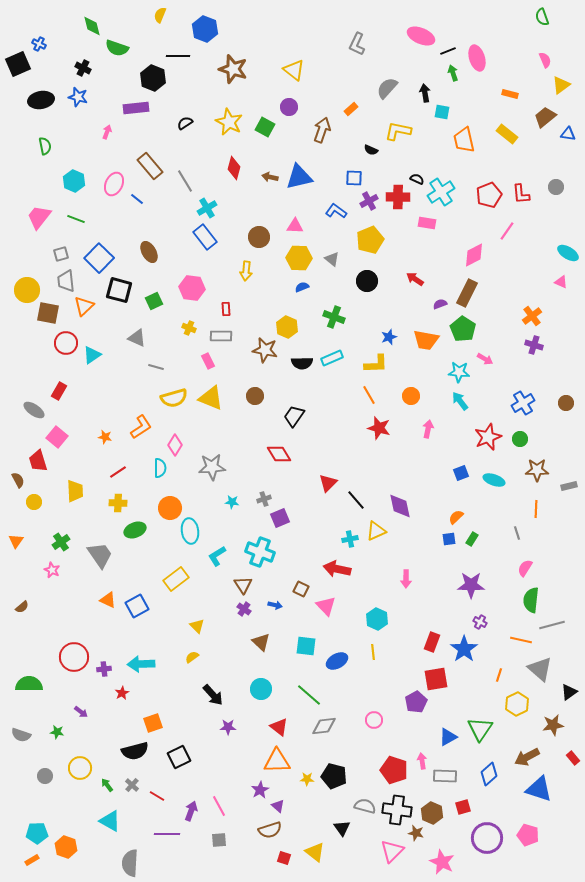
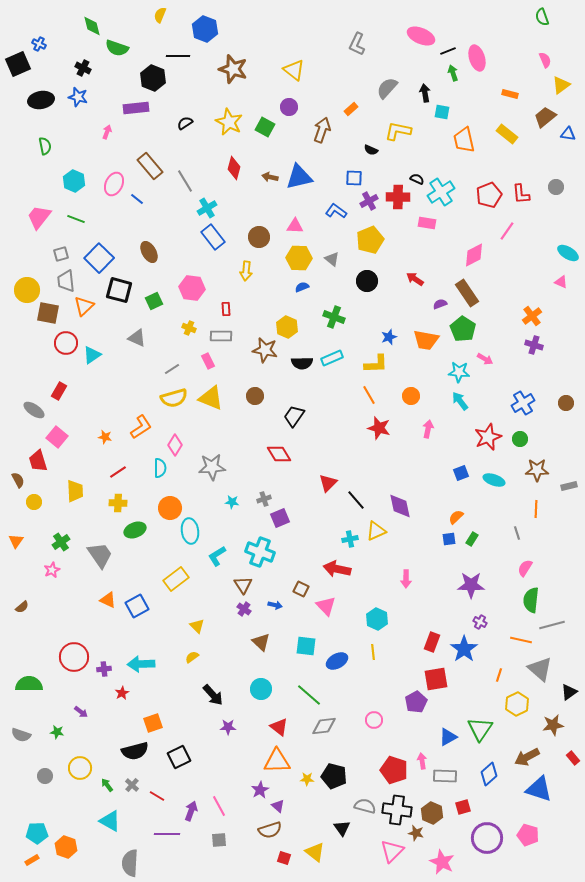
blue rectangle at (205, 237): moved 8 px right
brown rectangle at (467, 293): rotated 60 degrees counterclockwise
gray line at (156, 367): moved 16 px right, 2 px down; rotated 49 degrees counterclockwise
pink star at (52, 570): rotated 21 degrees clockwise
